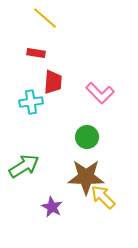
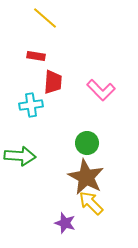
red rectangle: moved 3 px down
pink L-shape: moved 1 px right, 3 px up
cyan cross: moved 3 px down
green circle: moved 6 px down
green arrow: moved 4 px left, 10 px up; rotated 36 degrees clockwise
brown star: rotated 27 degrees clockwise
yellow arrow: moved 12 px left, 6 px down
purple star: moved 13 px right, 16 px down; rotated 10 degrees counterclockwise
